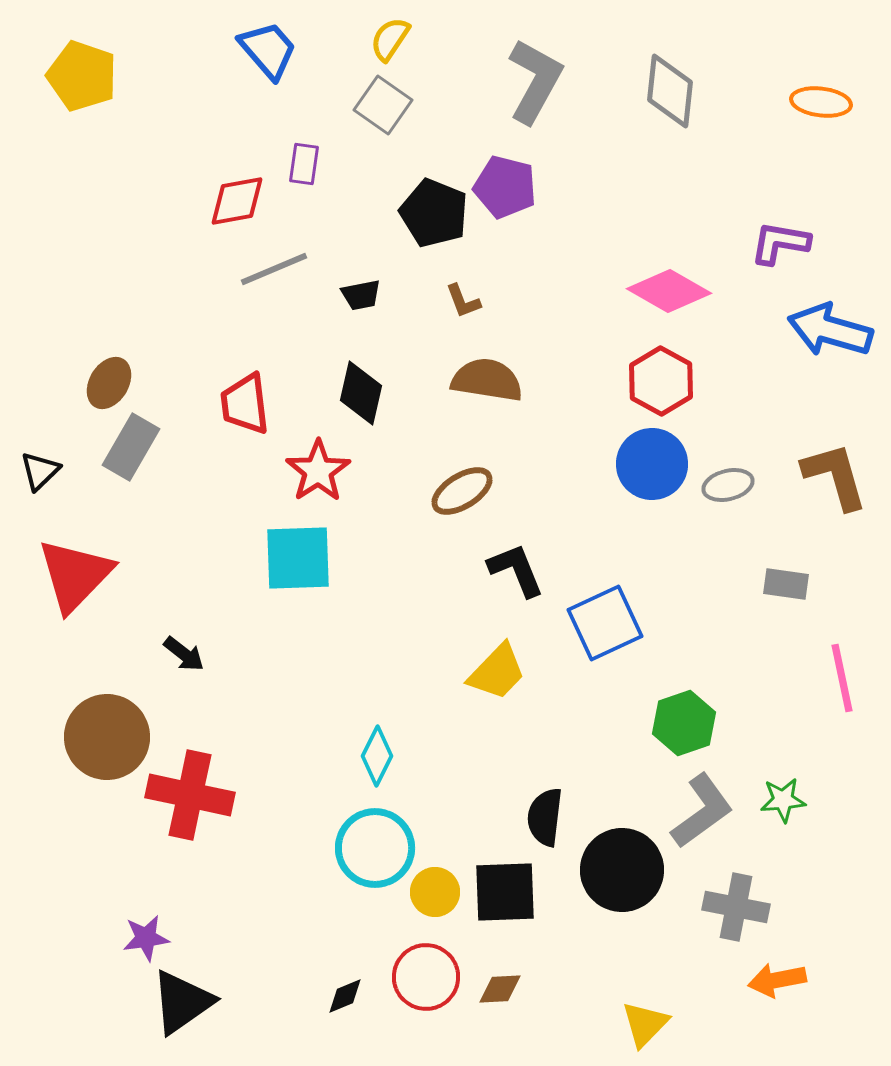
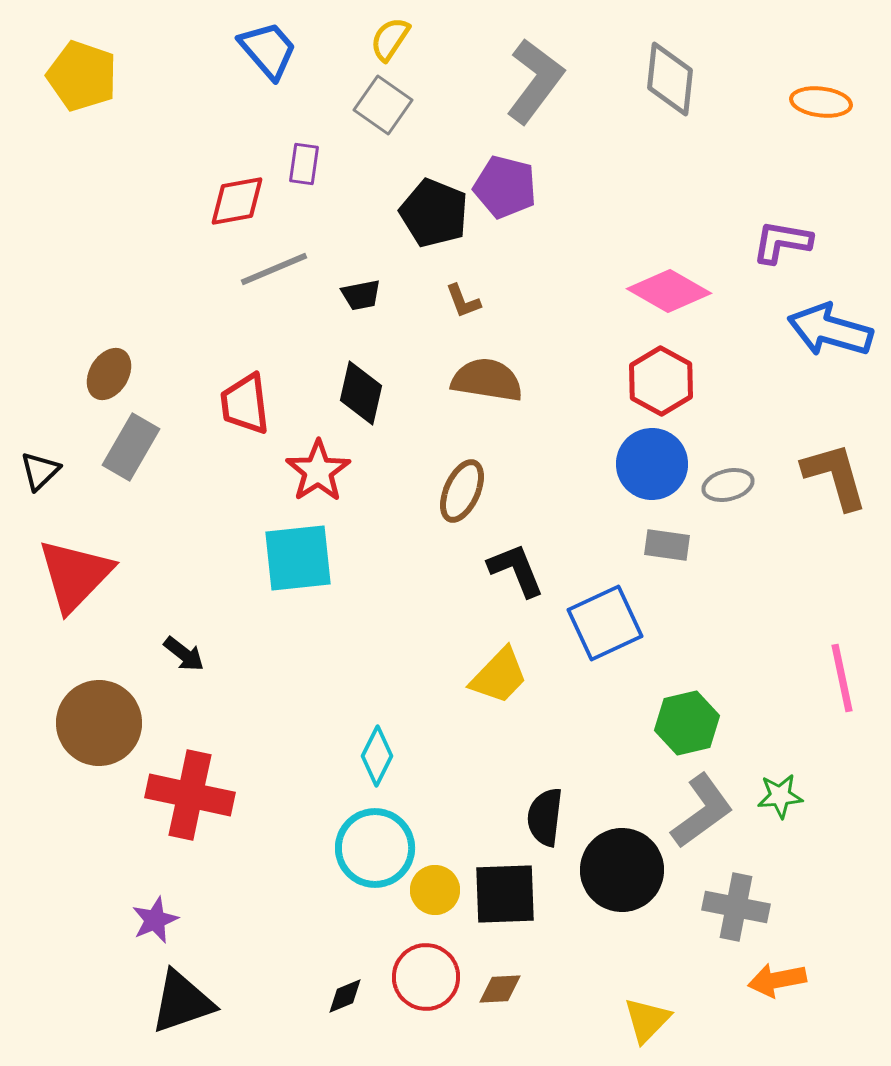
gray L-shape at (535, 81): rotated 8 degrees clockwise
gray diamond at (670, 91): moved 12 px up
purple L-shape at (780, 243): moved 2 px right, 1 px up
brown ellipse at (109, 383): moved 9 px up
brown ellipse at (462, 491): rotated 34 degrees counterclockwise
cyan square at (298, 558): rotated 4 degrees counterclockwise
gray rectangle at (786, 584): moved 119 px left, 39 px up
yellow trapezoid at (497, 672): moved 2 px right, 4 px down
green hexagon at (684, 723): moved 3 px right; rotated 6 degrees clockwise
brown circle at (107, 737): moved 8 px left, 14 px up
green star at (783, 800): moved 3 px left, 4 px up
yellow circle at (435, 892): moved 2 px up
black square at (505, 892): moved 2 px down
purple star at (146, 938): moved 9 px right, 18 px up; rotated 15 degrees counterclockwise
black triangle at (182, 1002): rotated 16 degrees clockwise
yellow triangle at (645, 1024): moved 2 px right, 4 px up
